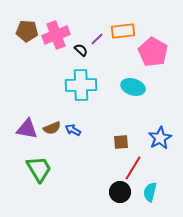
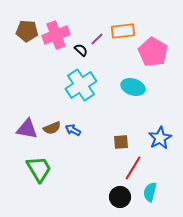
cyan cross: rotated 32 degrees counterclockwise
black circle: moved 5 px down
